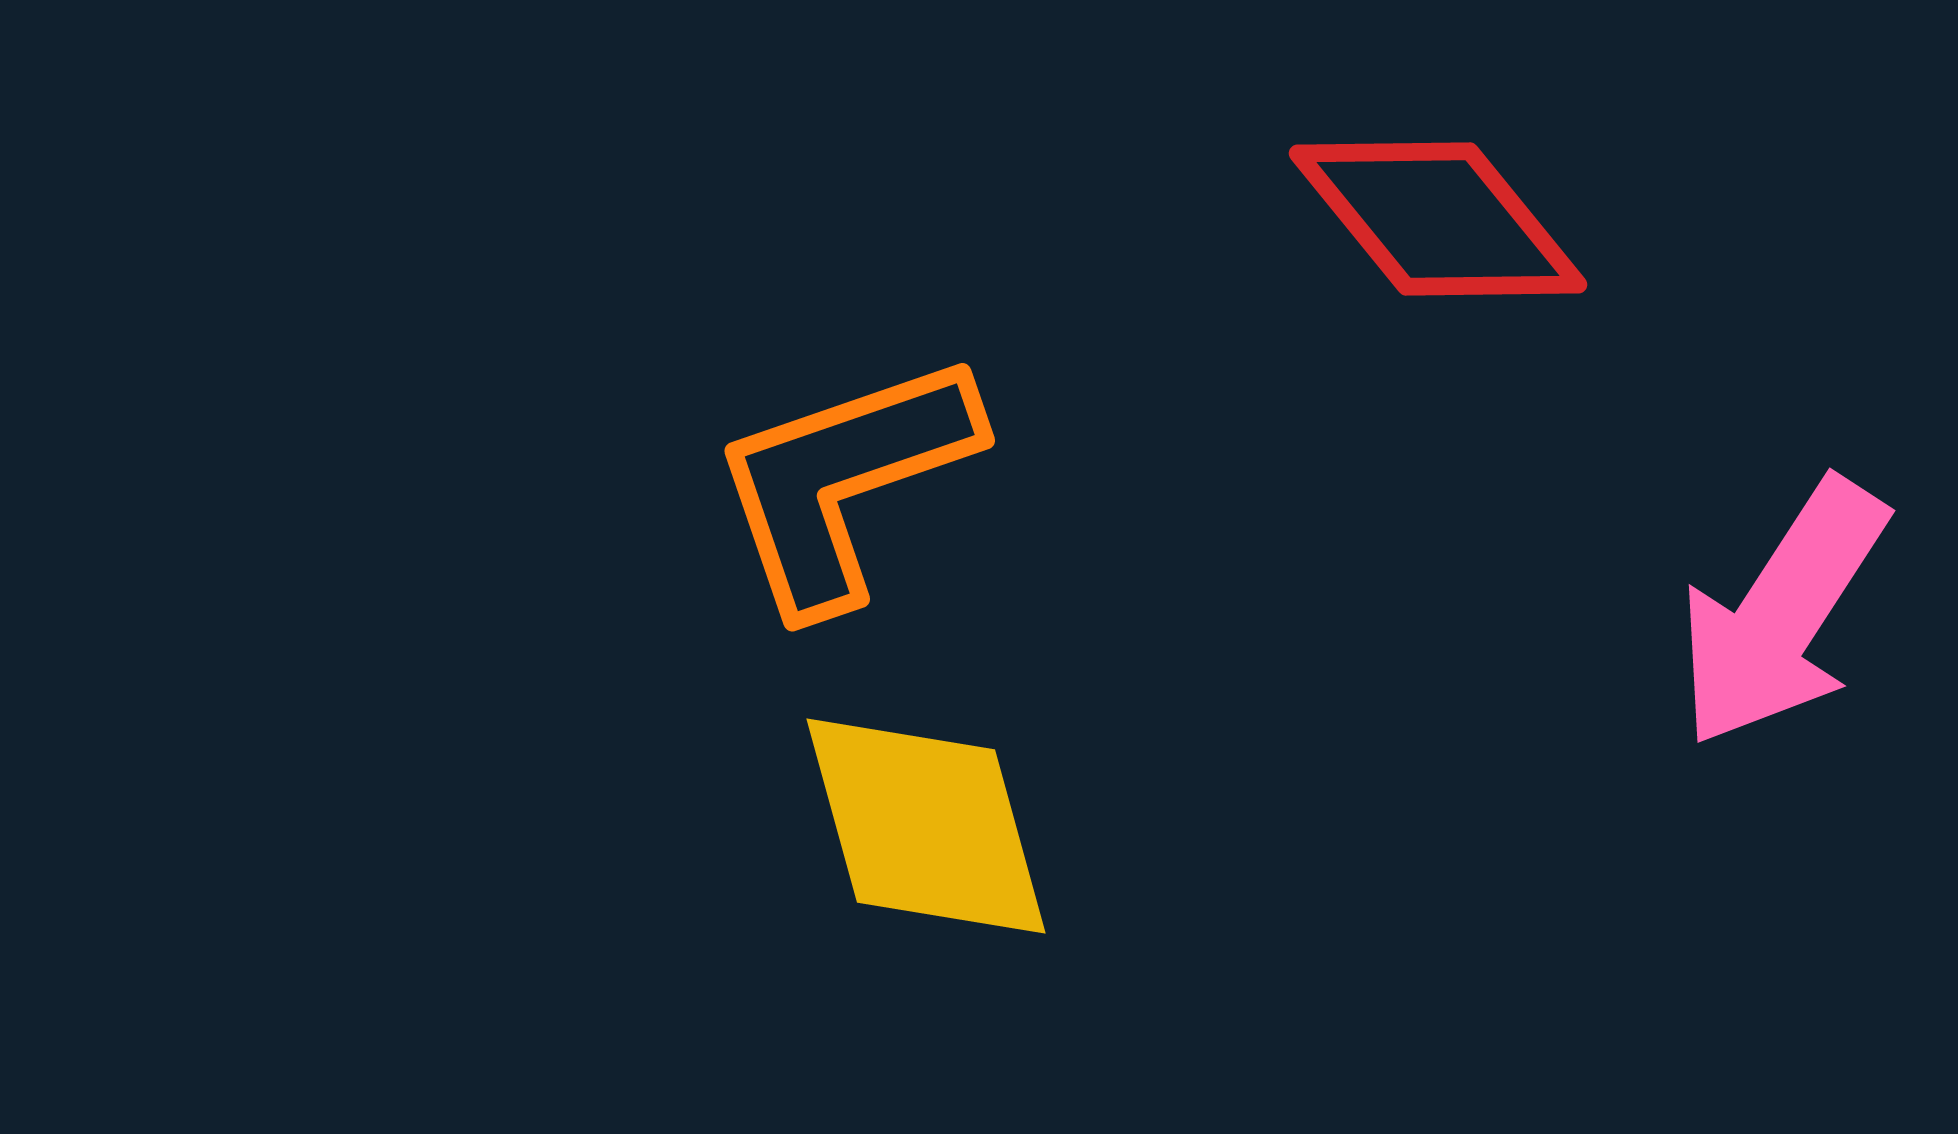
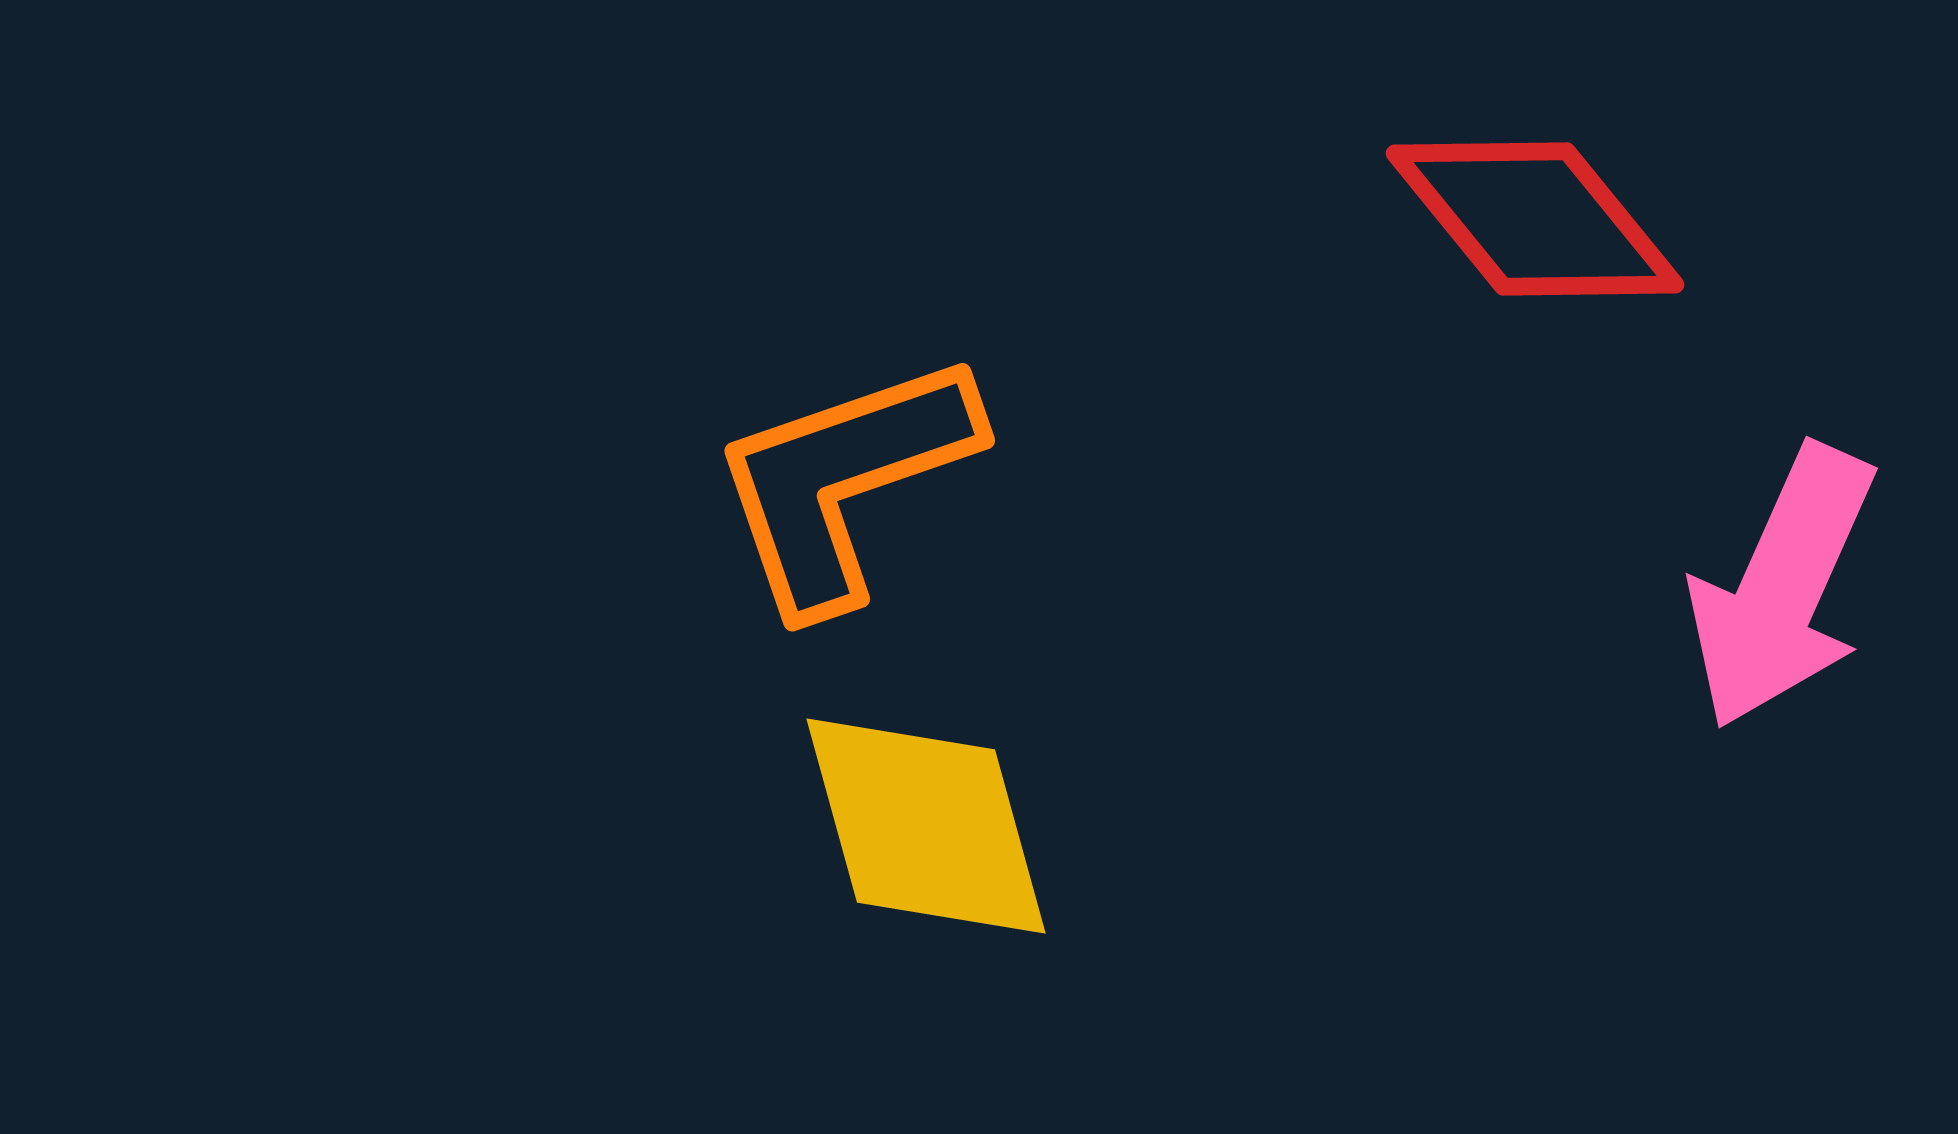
red diamond: moved 97 px right
pink arrow: moved 26 px up; rotated 9 degrees counterclockwise
